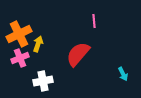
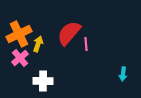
pink line: moved 8 px left, 23 px down
red semicircle: moved 9 px left, 21 px up
pink cross: rotated 18 degrees counterclockwise
cyan arrow: rotated 32 degrees clockwise
white cross: rotated 12 degrees clockwise
